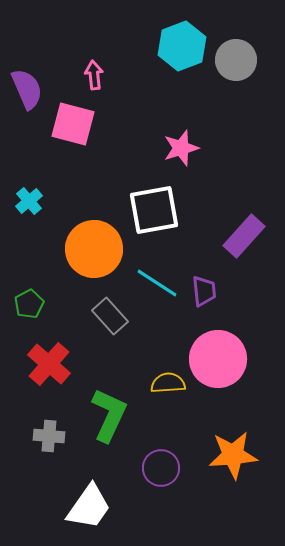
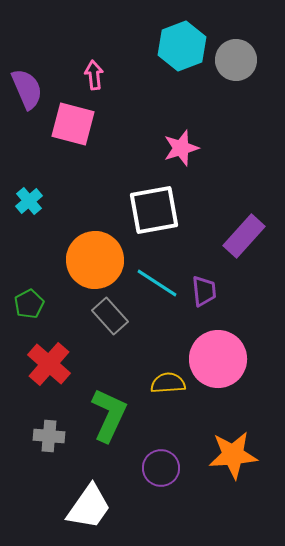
orange circle: moved 1 px right, 11 px down
